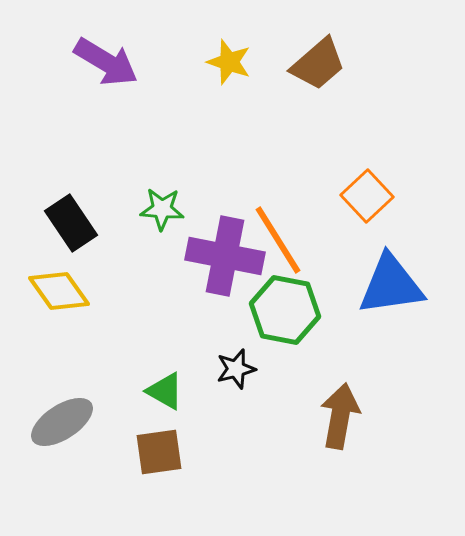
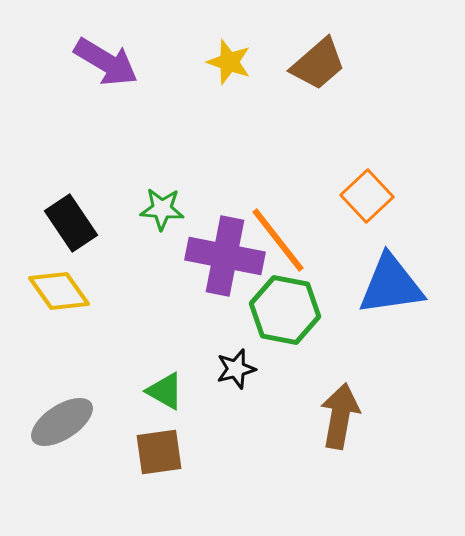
orange line: rotated 6 degrees counterclockwise
